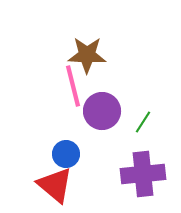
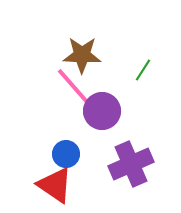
brown star: moved 5 px left
pink line: rotated 27 degrees counterclockwise
green line: moved 52 px up
purple cross: moved 12 px left, 10 px up; rotated 18 degrees counterclockwise
red triangle: rotated 6 degrees counterclockwise
